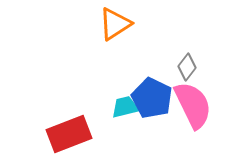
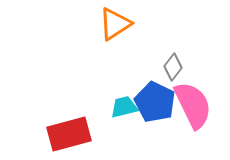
gray diamond: moved 14 px left
blue pentagon: moved 3 px right, 4 px down
cyan trapezoid: moved 1 px left
red rectangle: rotated 6 degrees clockwise
